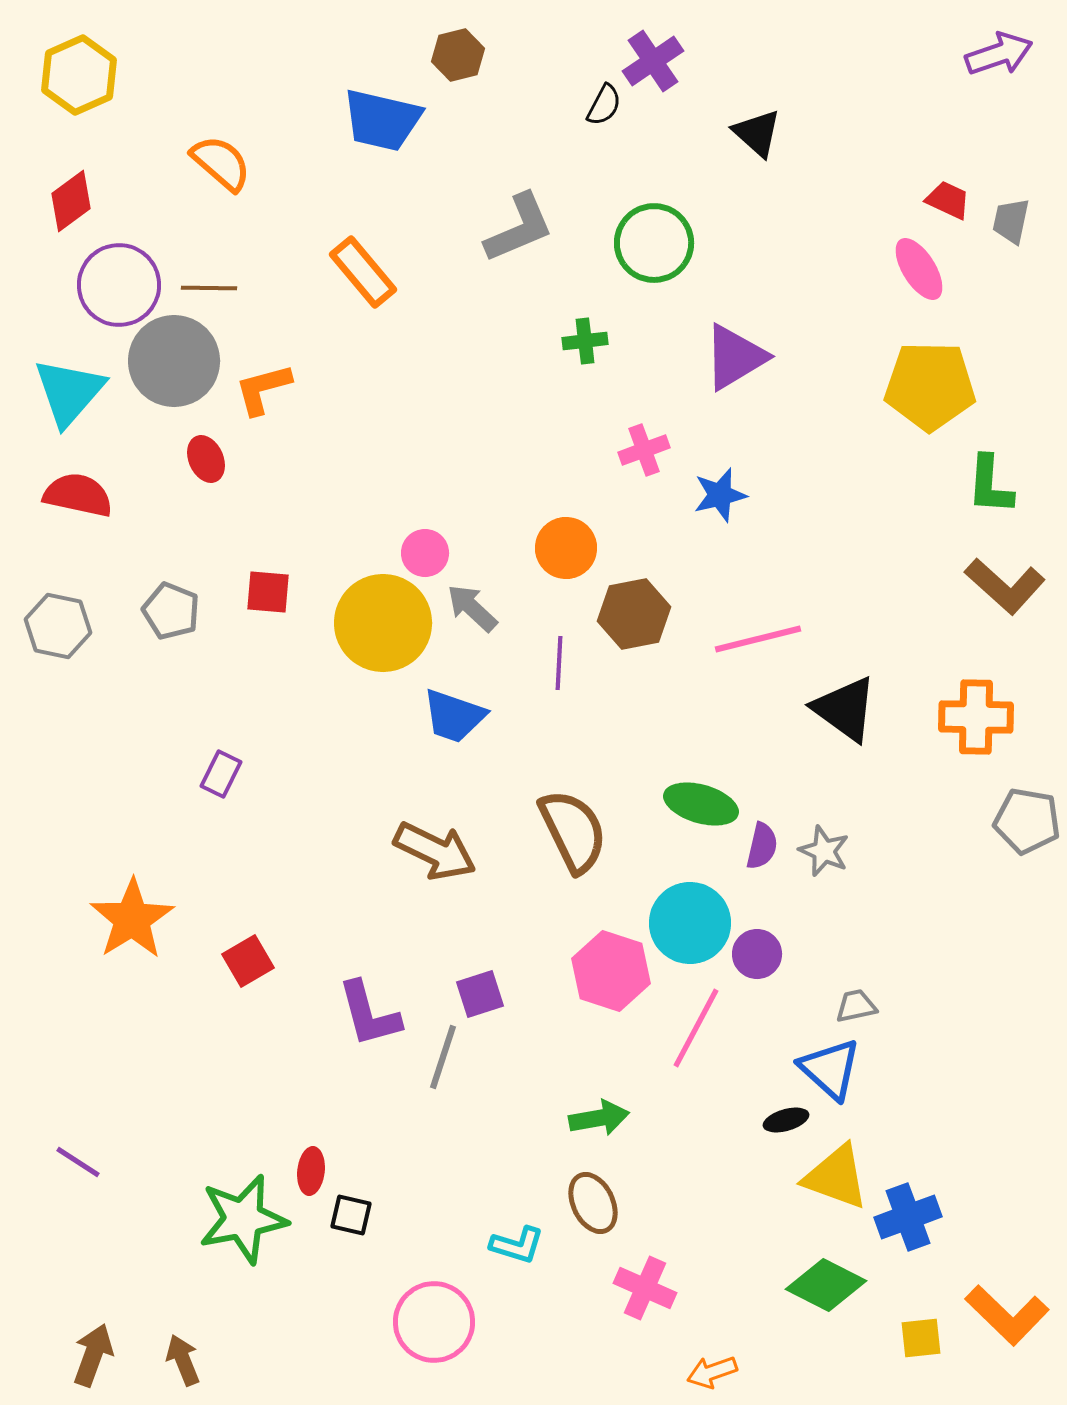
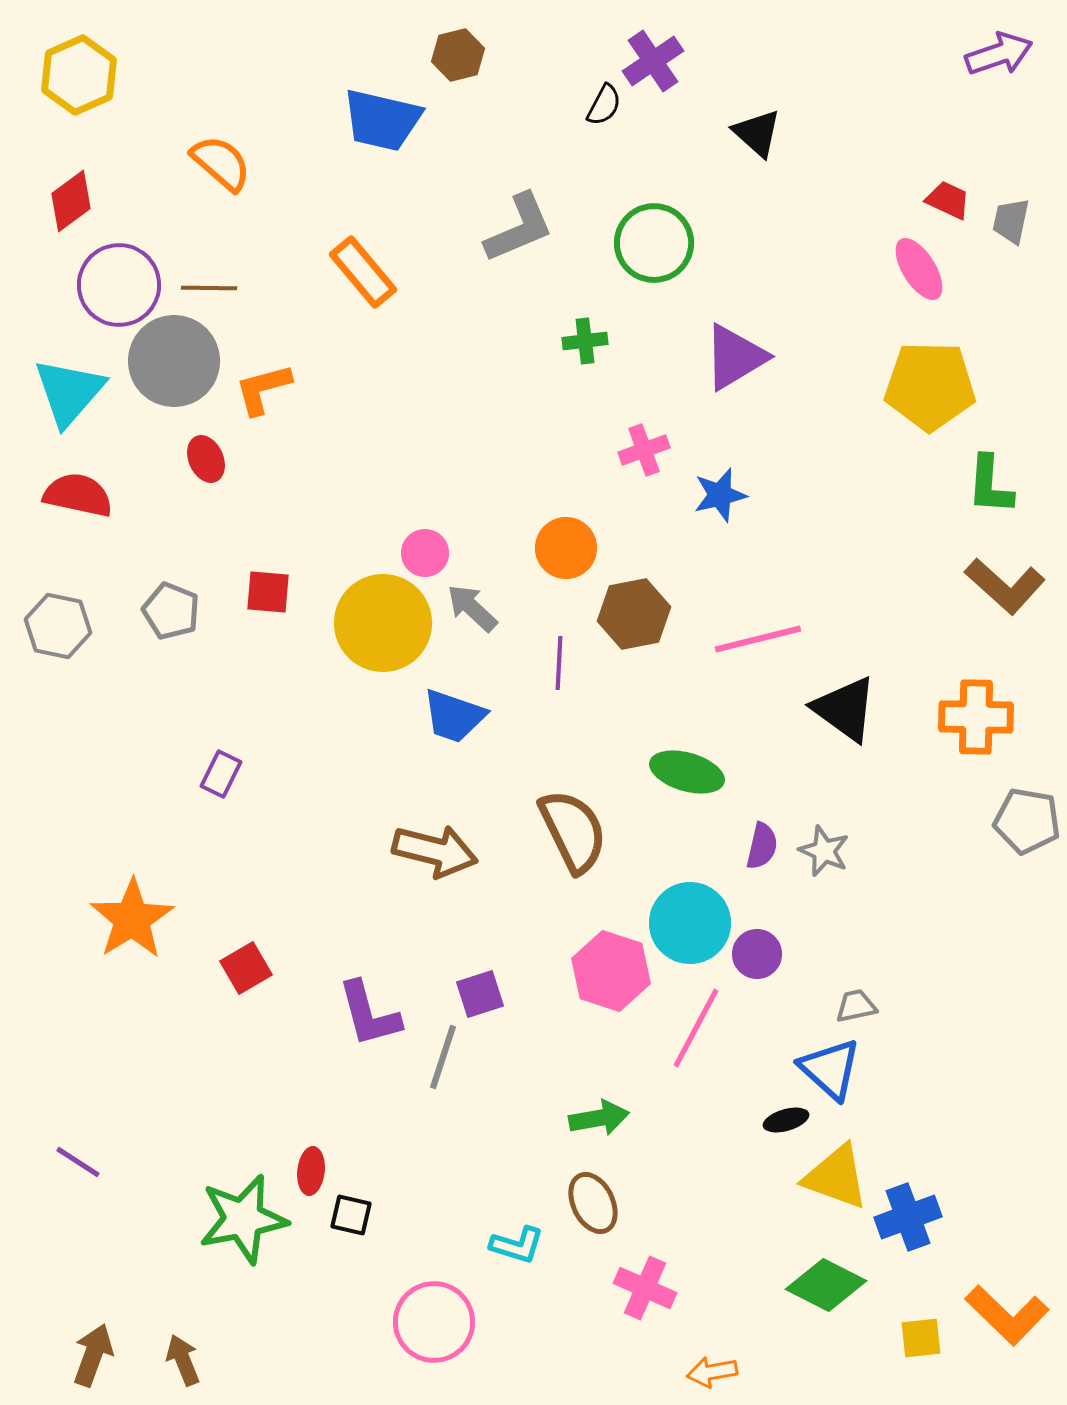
green ellipse at (701, 804): moved 14 px left, 32 px up
brown arrow at (435, 851): rotated 12 degrees counterclockwise
red square at (248, 961): moved 2 px left, 7 px down
orange arrow at (712, 1372): rotated 9 degrees clockwise
